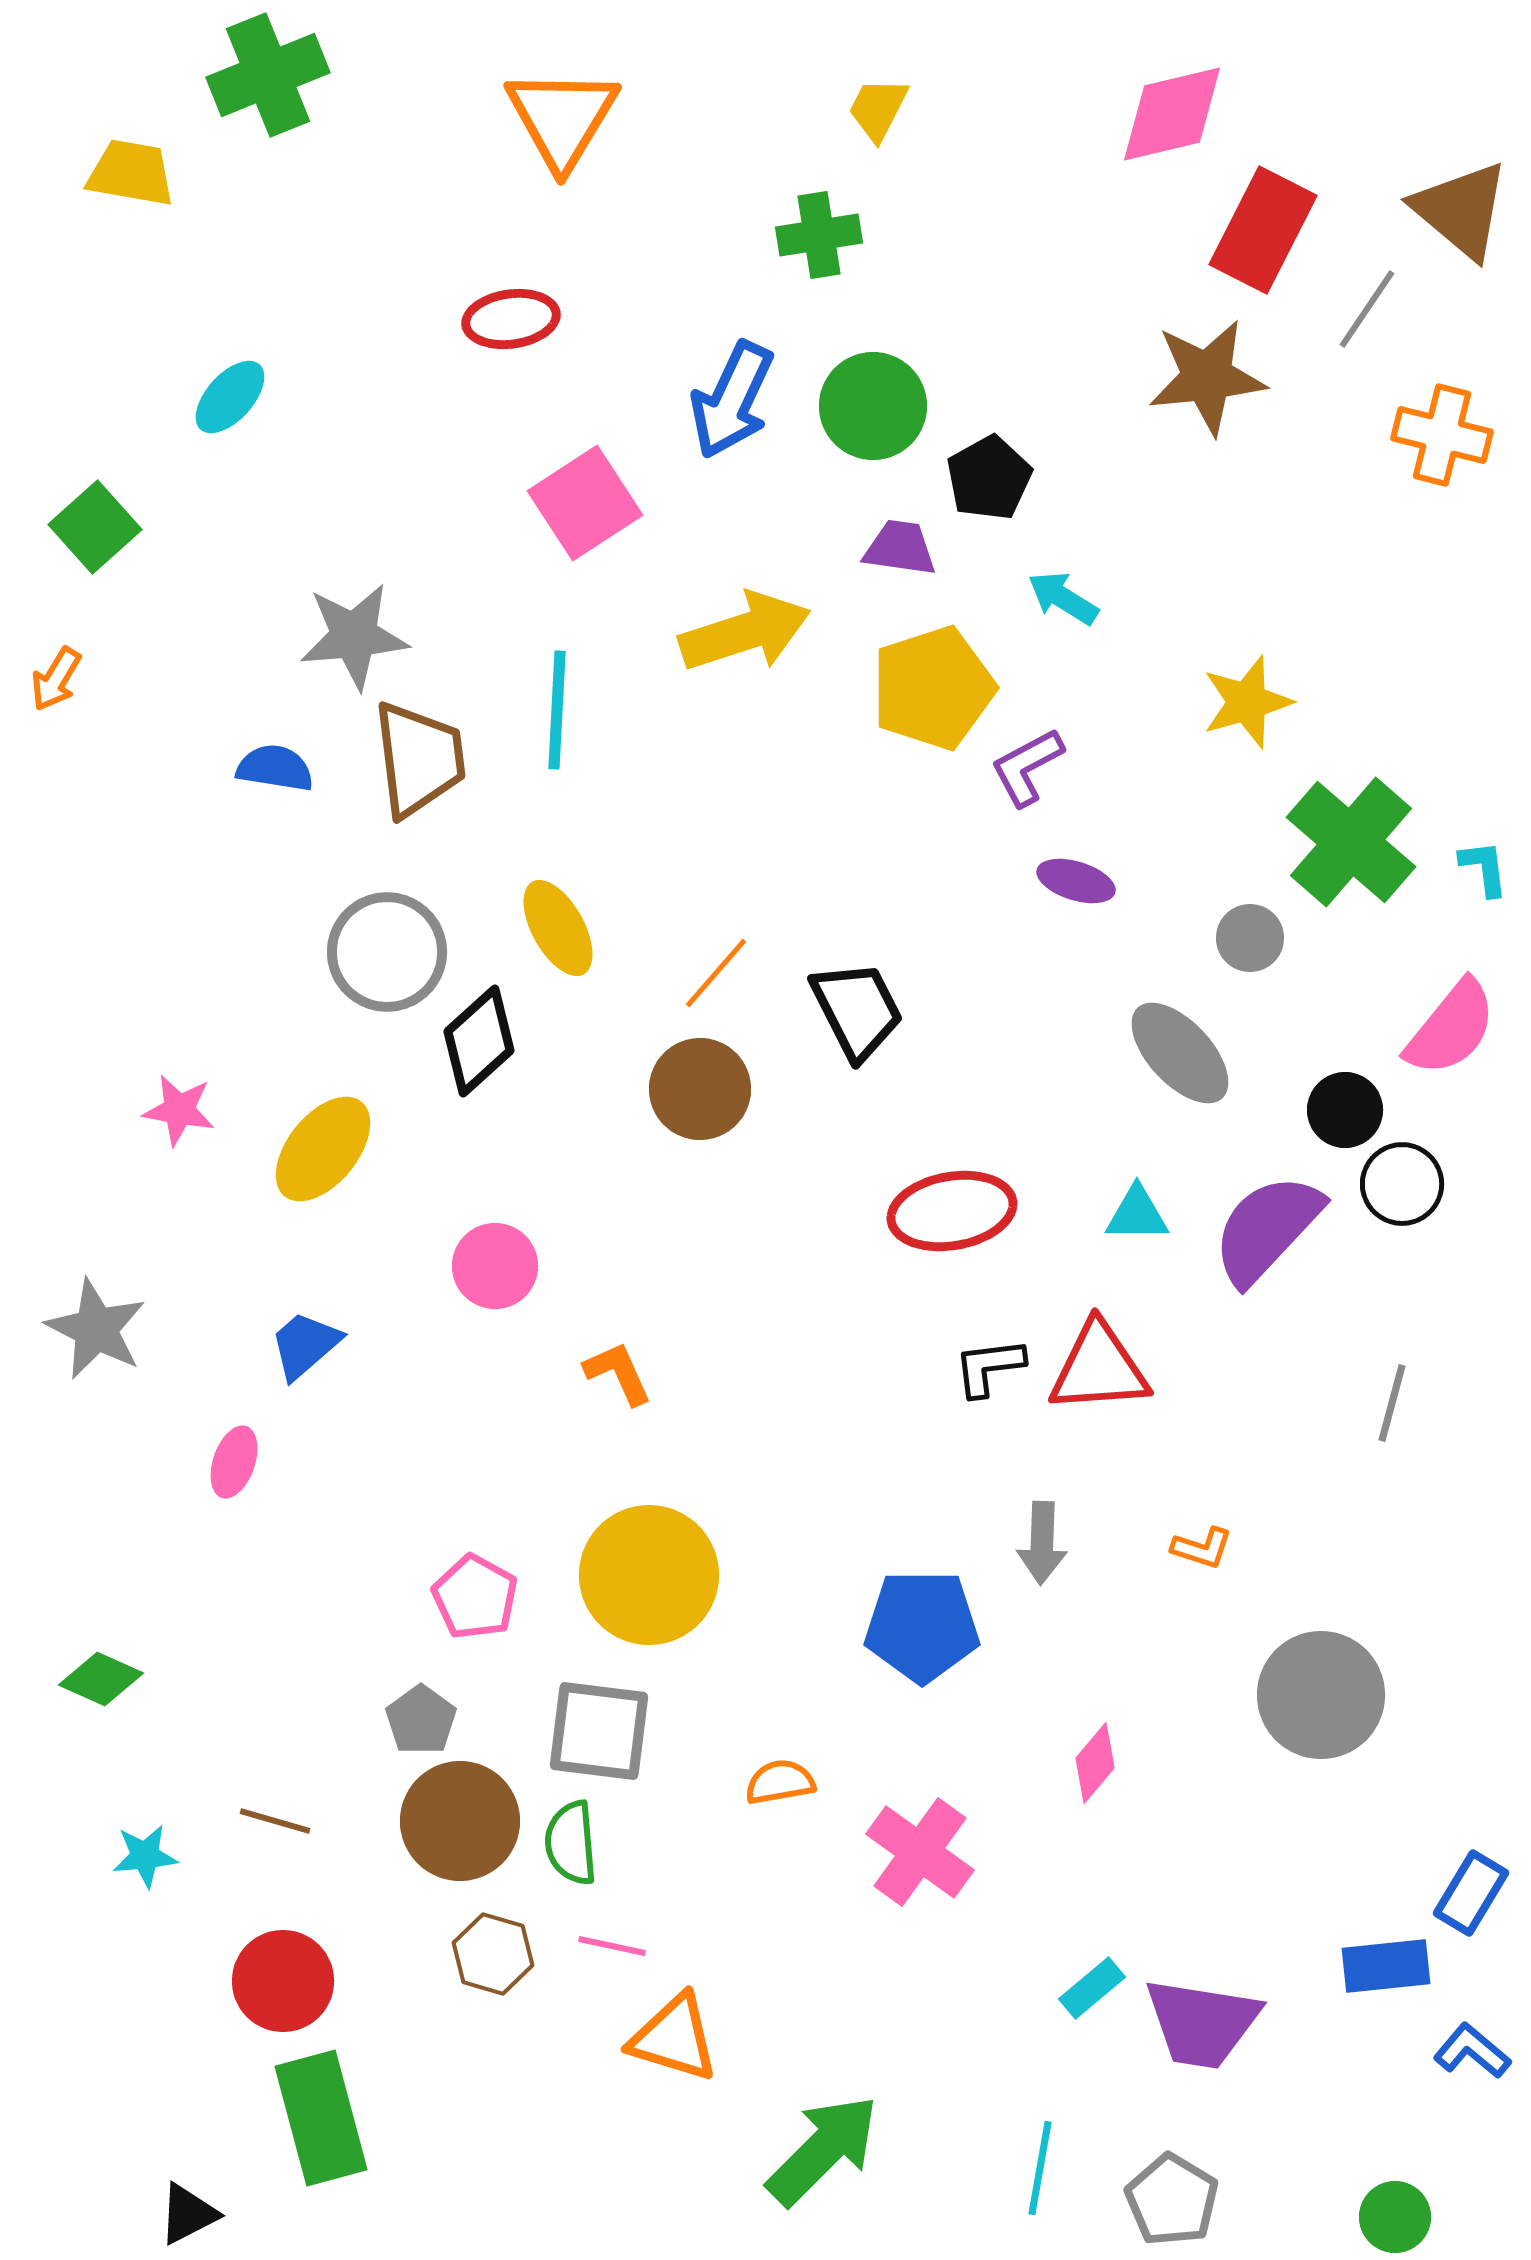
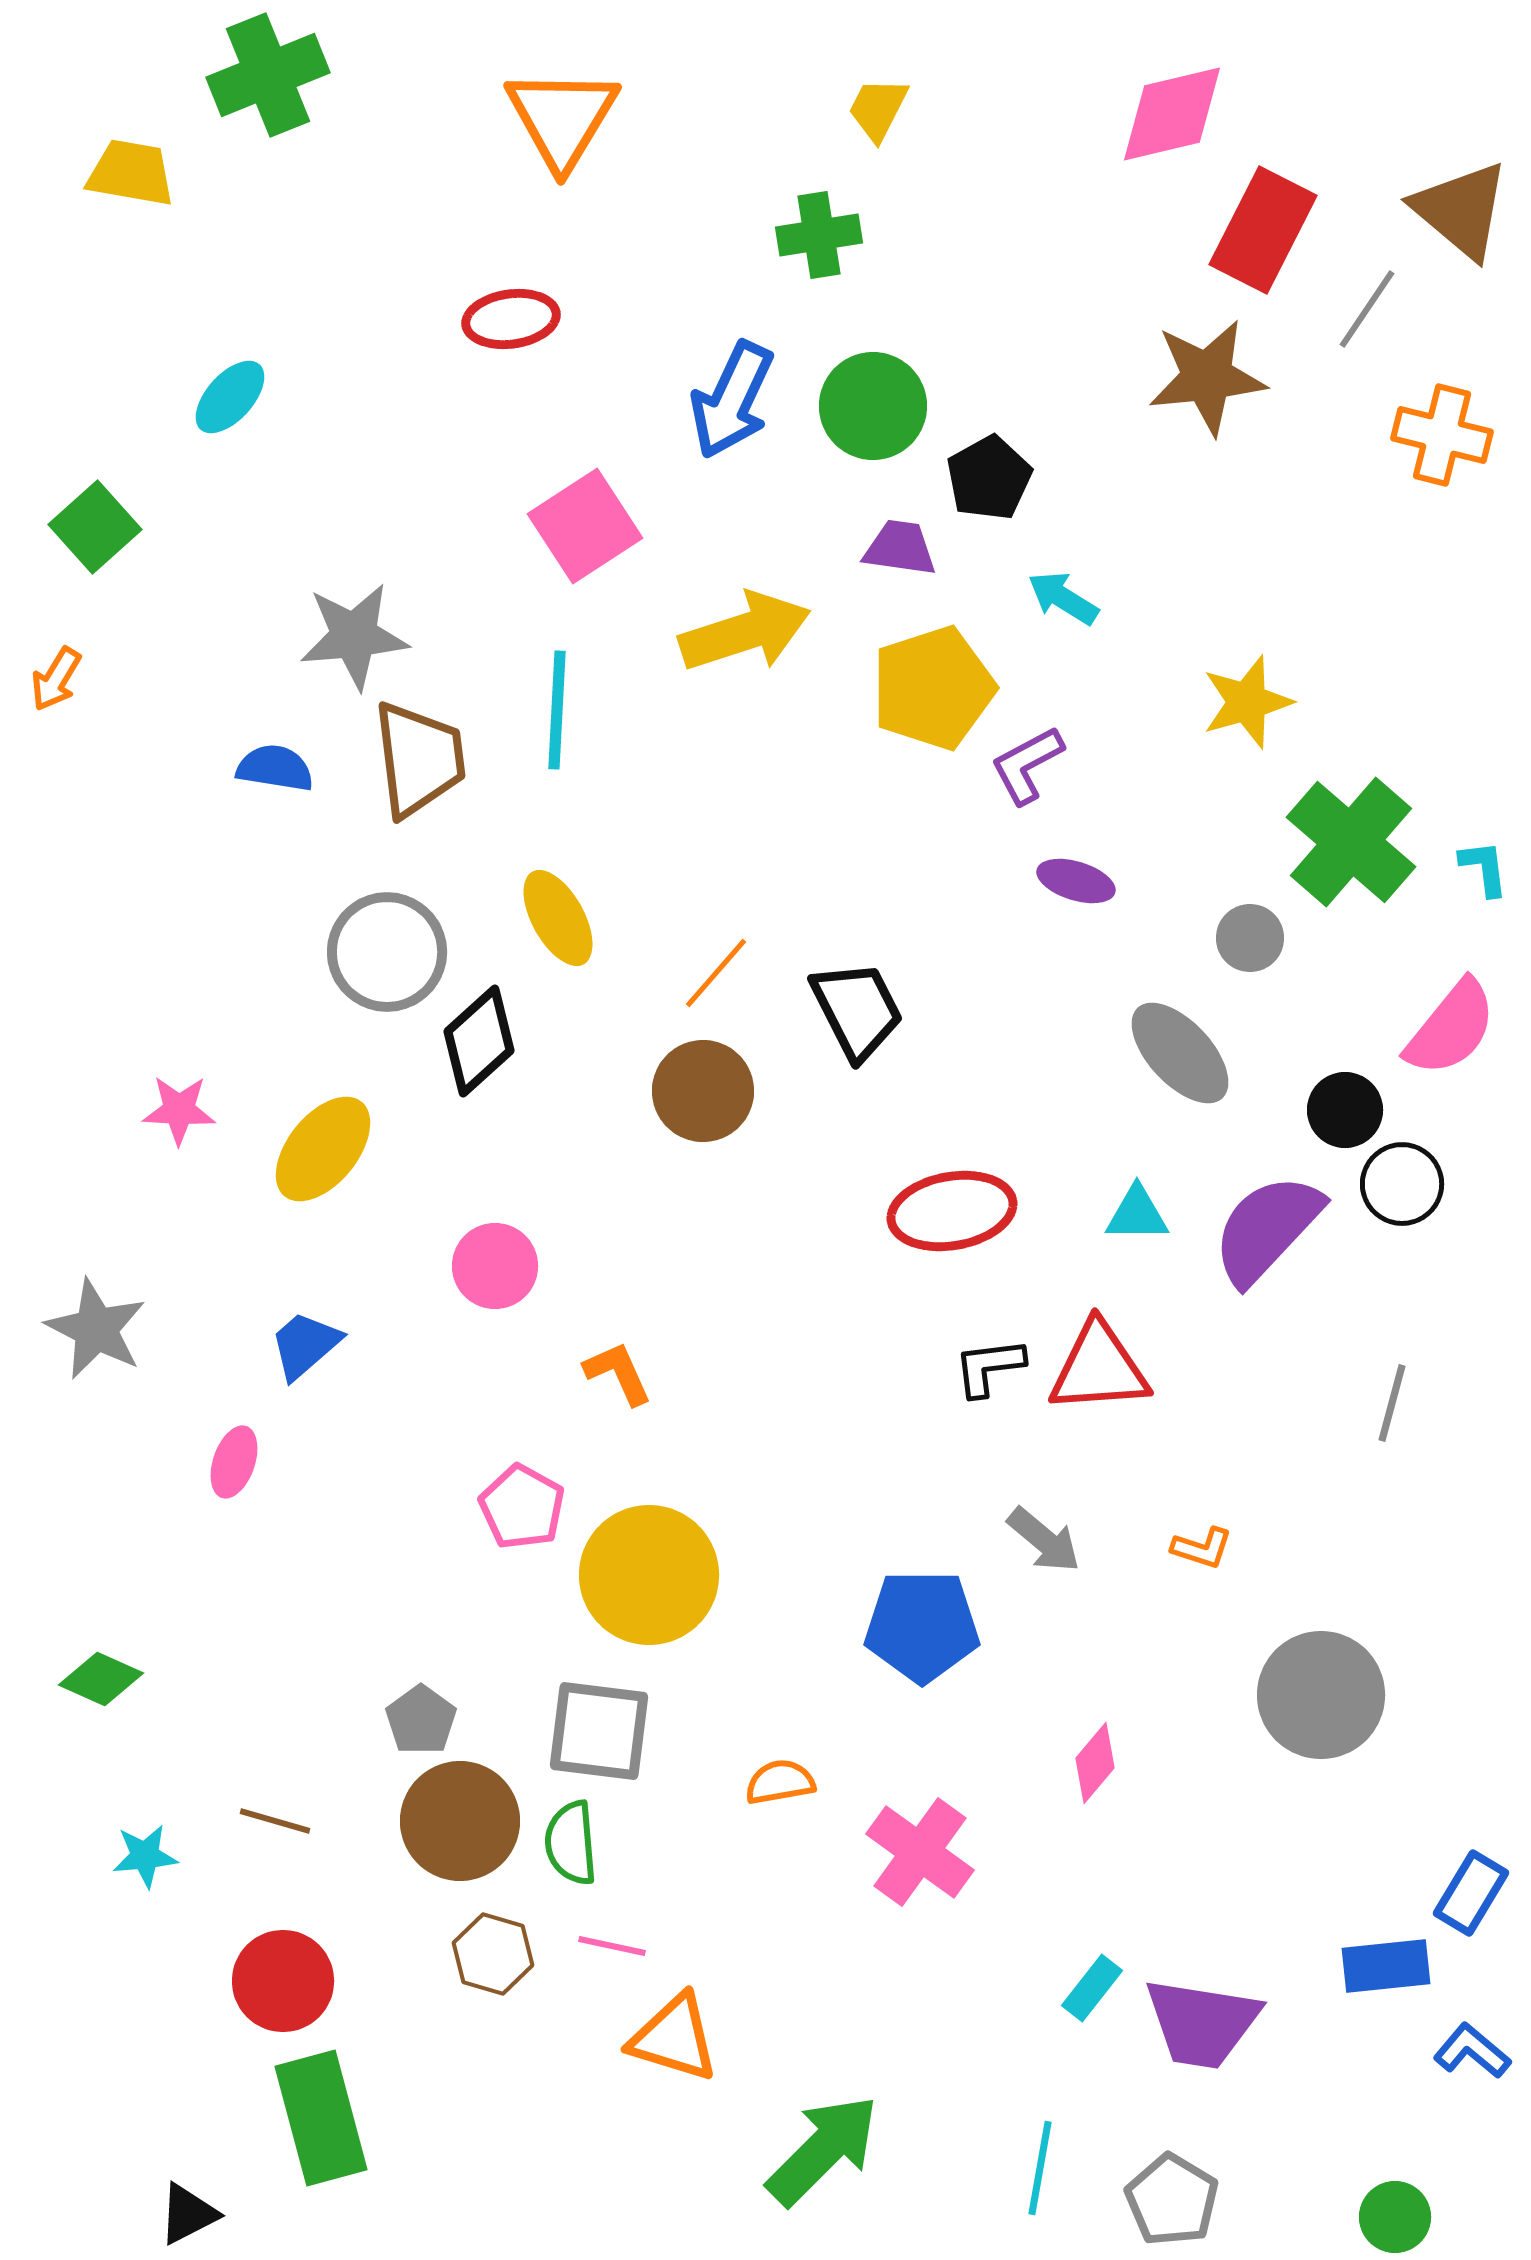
pink square at (585, 503): moved 23 px down
purple L-shape at (1027, 767): moved 2 px up
yellow ellipse at (558, 928): moved 10 px up
brown circle at (700, 1089): moved 3 px right, 2 px down
pink star at (179, 1110): rotated 8 degrees counterclockwise
gray arrow at (1042, 1543): moved 2 px right, 3 px up; rotated 52 degrees counterclockwise
pink pentagon at (475, 1597): moved 47 px right, 90 px up
cyan rectangle at (1092, 1988): rotated 12 degrees counterclockwise
